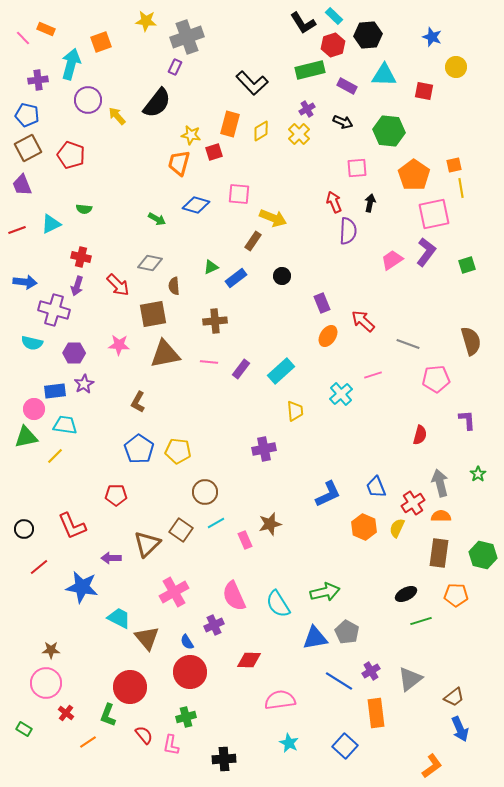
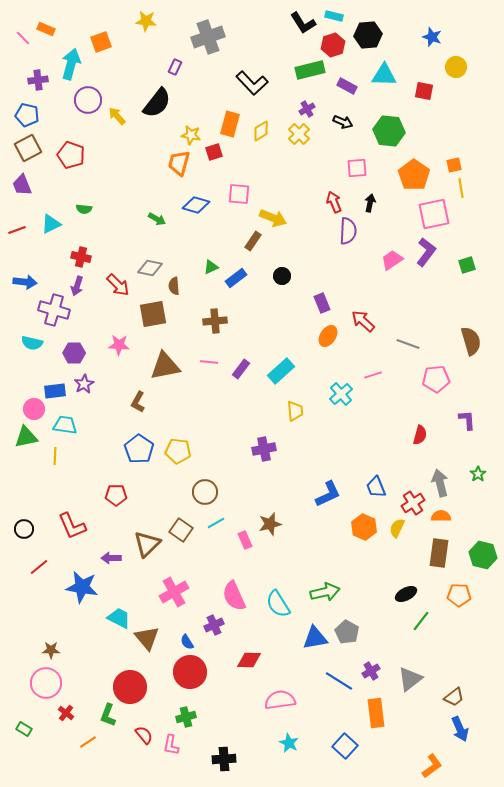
cyan rectangle at (334, 16): rotated 30 degrees counterclockwise
gray cross at (187, 37): moved 21 px right
gray diamond at (150, 263): moved 5 px down
brown triangle at (165, 354): moved 12 px down
yellow line at (55, 456): rotated 42 degrees counterclockwise
orange pentagon at (456, 595): moved 3 px right
green line at (421, 621): rotated 35 degrees counterclockwise
